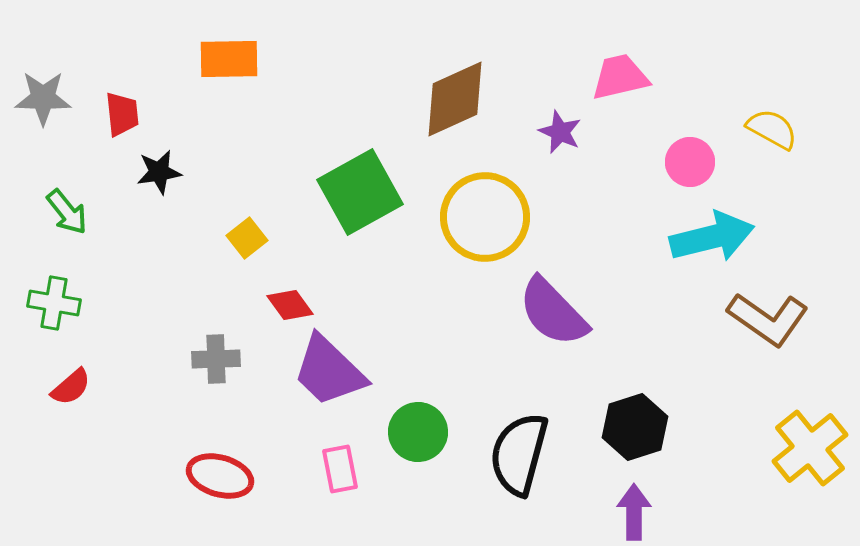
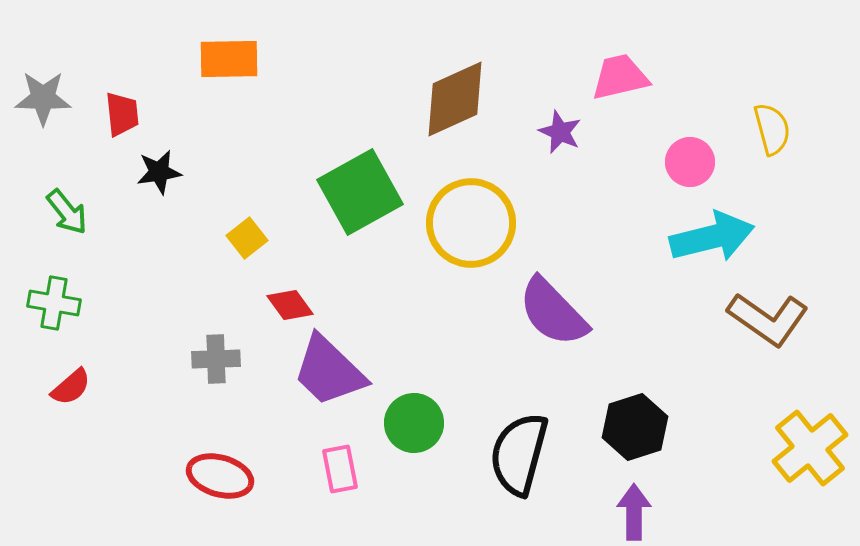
yellow semicircle: rotated 46 degrees clockwise
yellow circle: moved 14 px left, 6 px down
green circle: moved 4 px left, 9 px up
